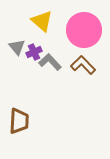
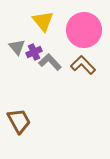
yellow triangle: moved 1 px right; rotated 10 degrees clockwise
brown trapezoid: rotated 32 degrees counterclockwise
